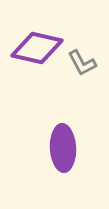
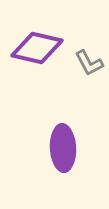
gray L-shape: moved 7 px right
